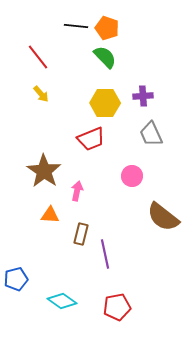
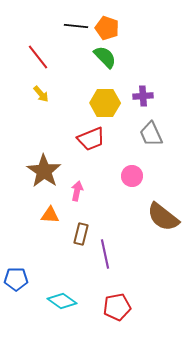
blue pentagon: rotated 15 degrees clockwise
